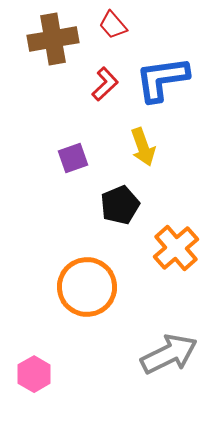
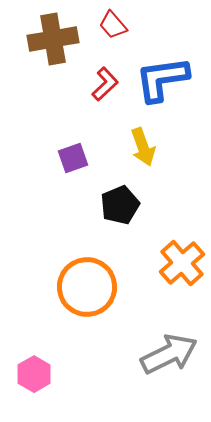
orange cross: moved 6 px right, 15 px down
